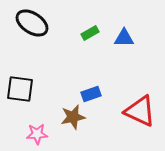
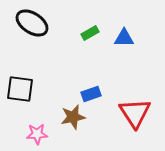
red triangle: moved 5 px left, 2 px down; rotated 32 degrees clockwise
